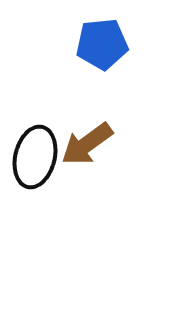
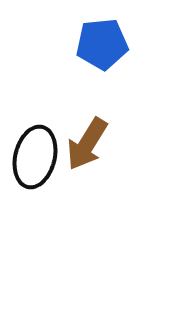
brown arrow: rotated 22 degrees counterclockwise
